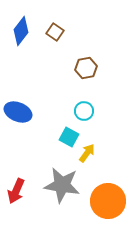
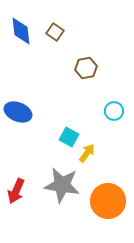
blue diamond: rotated 44 degrees counterclockwise
cyan circle: moved 30 px right
